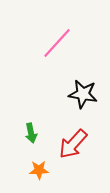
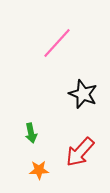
black star: rotated 12 degrees clockwise
red arrow: moved 7 px right, 8 px down
